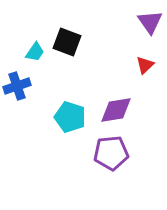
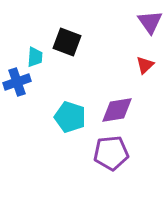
cyan trapezoid: moved 5 px down; rotated 30 degrees counterclockwise
blue cross: moved 4 px up
purple diamond: moved 1 px right
